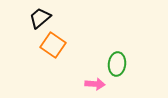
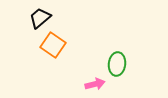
pink arrow: rotated 18 degrees counterclockwise
